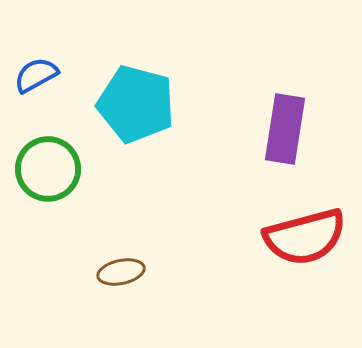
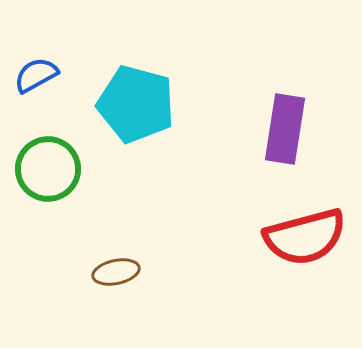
brown ellipse: moved 5 px left
